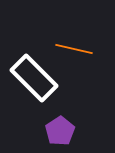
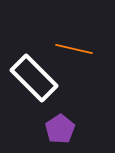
purple pentagon: moved 2 px up
